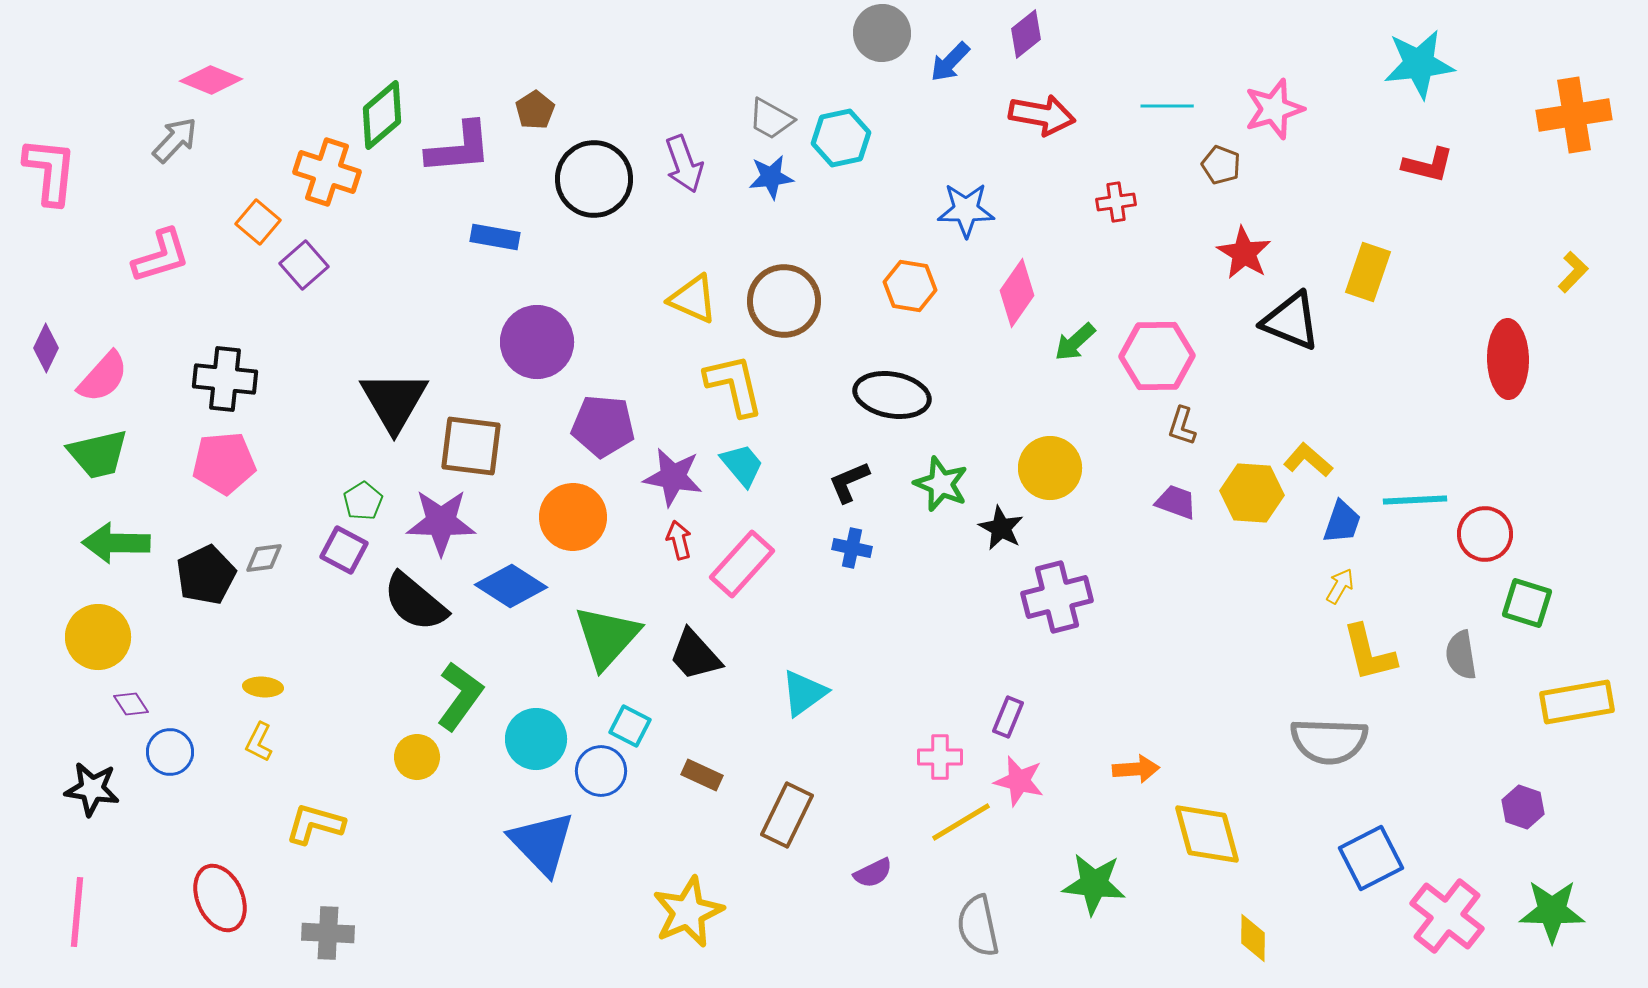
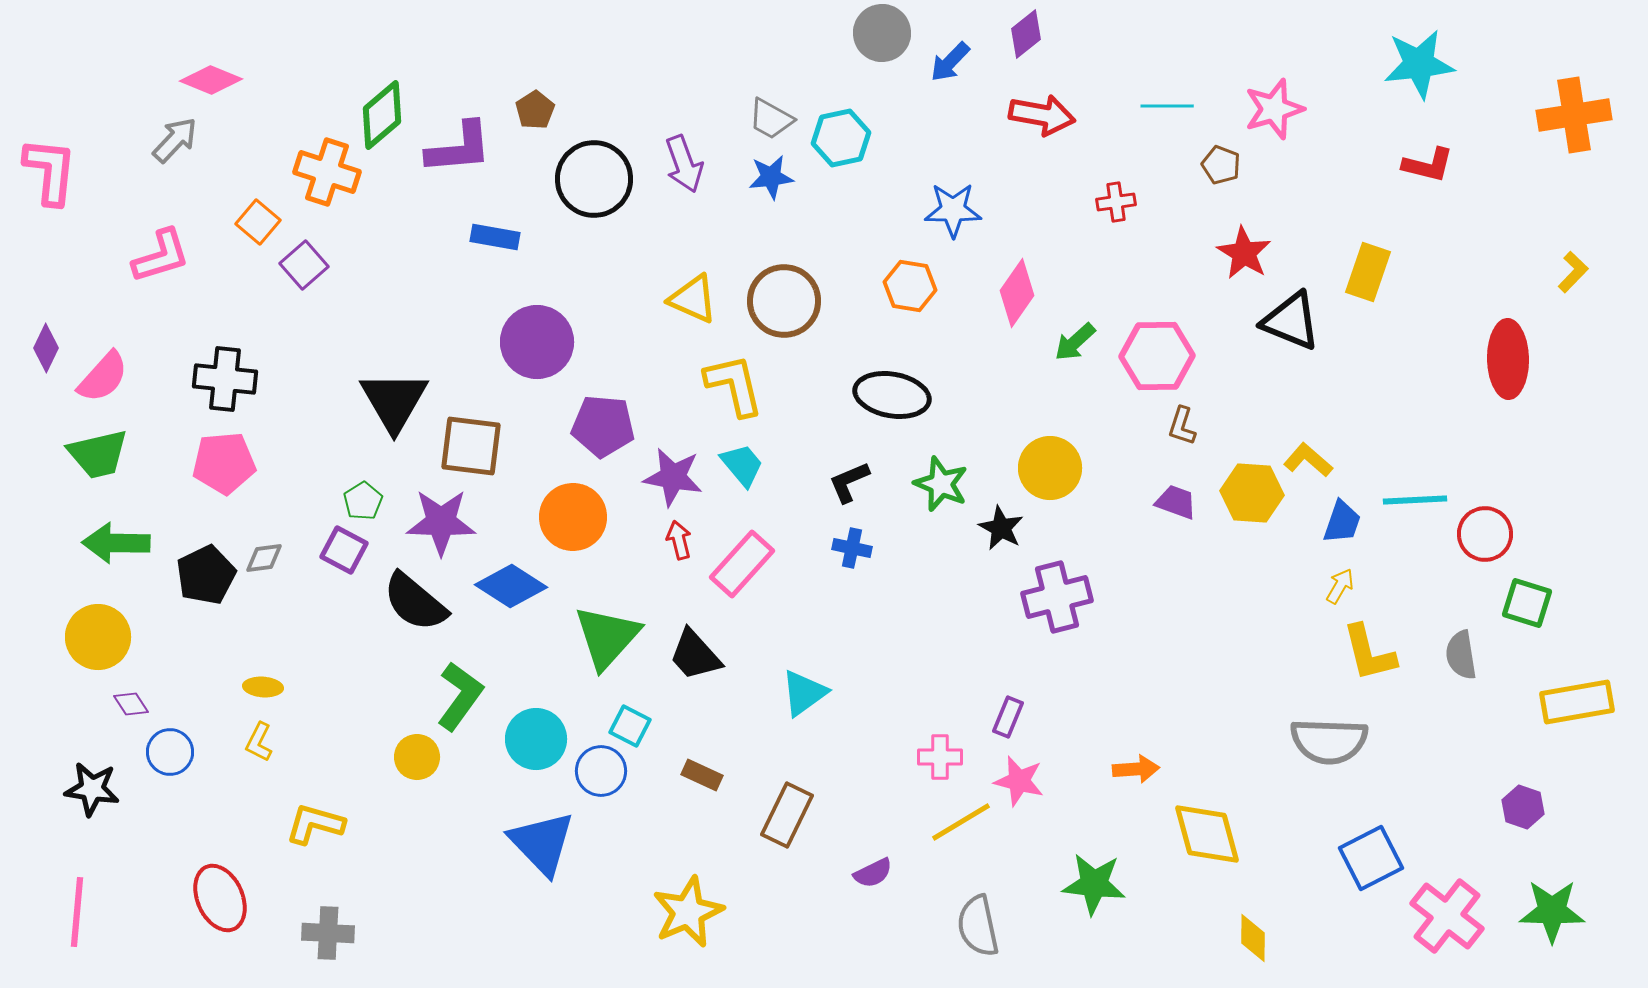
blue star at (966, 210): moved 13 px left
